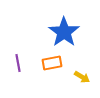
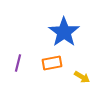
purple line: rotated 24 degrees clockwise
